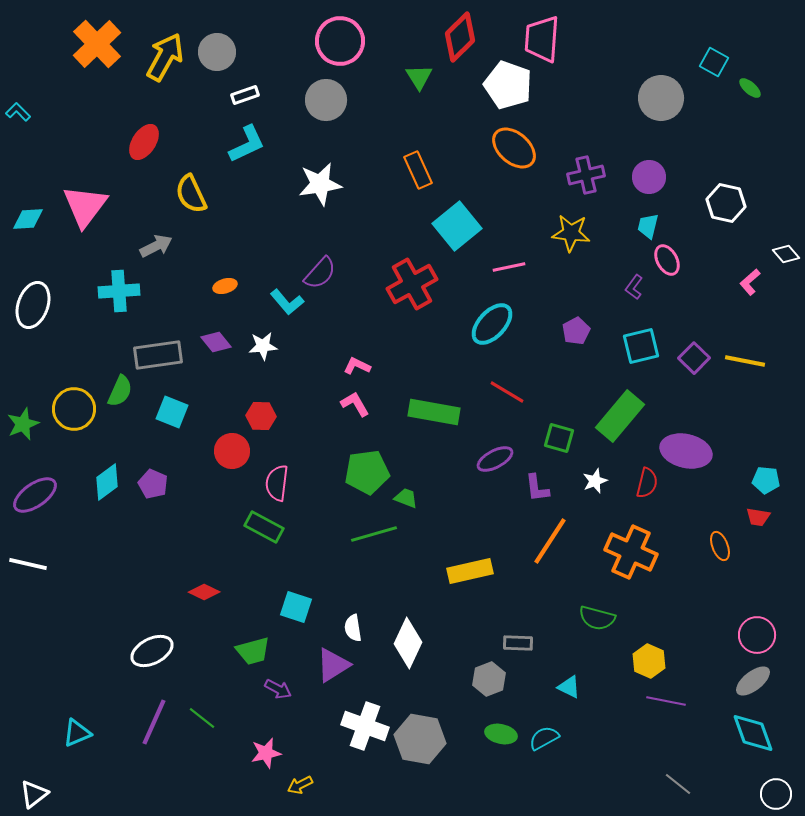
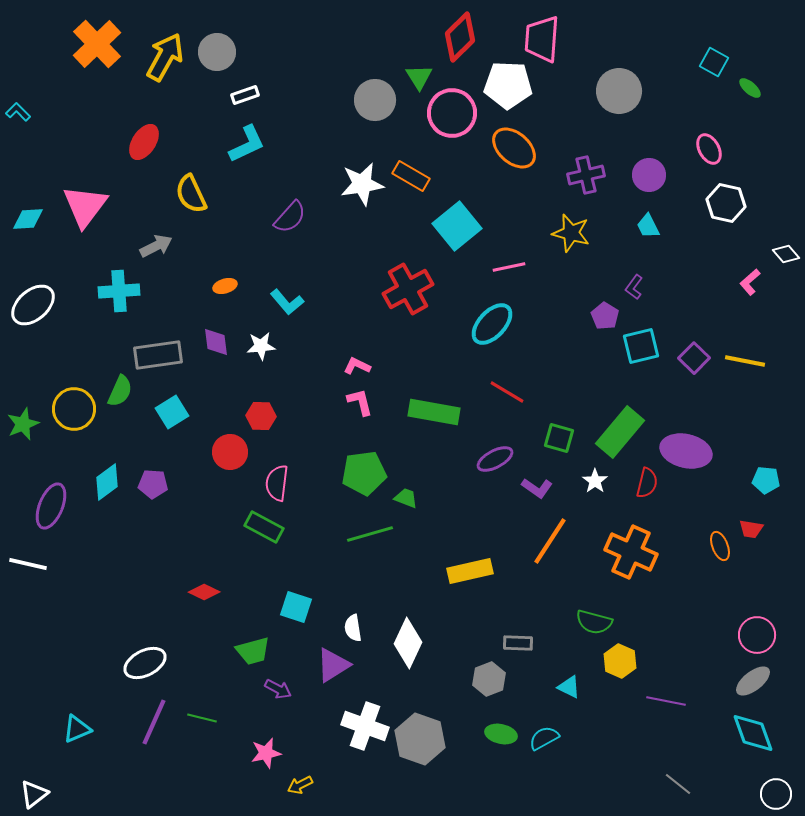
pink circle at (340, 41): moved 112 px right, 72 px down
white pentagon at (508, 85): rotated 18 degrees counterclockwise
gray circle at (661, 98): moved 42 px left, 7 px up
gray circle at (326, 100): moved 49 px right
orange rectangle at (418, 170): moved 7 px left, 6 px down; rotated 36 degrees counterclockwise
purple circle at (649, 177): moved 2 px up
white star at (320, 184): moved 42 px right
cyan trapezoid at (648, 226): rotated 40 degrees counterclockwise
yellow star at (571, 233): rotated 9 degrees clockwise
pink ellipse at (667, 260): moved 42 px right, 111 px up
purple semicircle at (320, 273): moved 30 px left, 56 px up
red cross at (412, 284): moved 4 px left, 5 px down
white ellipse at (33, 305): rotated 30 degrees clockwise
purple pentagon at (576, 331): moved 29 px right, 15 px up; rotated 12 degrees counterclockwise
purple diamond at (216, 342): rotated 32 degrees clockwise
white star at (263, 346): moved 2 px left
pink L-shape at (355, 404): moved 5 px right, 2 px up; rotated 16 degrees clockwise
cyan square at (172, 412): rotated 36 degrees clockwise
green rectangle at (620, 416): moved 16 px down
red circle at (232, 451): moved 2 px left, 1 px down
green pentagon at (367, 472): moved 3 px left, 1 px down
white star at (595, 481): rotated 15 degrees counterclockwise
purple pentagon at (153, 484): rotated 20 degrees counterclockwise
purple L-shape at (537, 488): rotated 48 degrees counterclockwise
purple ellipse at (35, 495): moved 16 px right, 11 px down; rotated 33 degrees counterclockwise
red trapezoid at (758, 517): moved 7 px left, 12 px down
green line at (374, 534): moved 4 px left
green semicircle at (597, 618): moved 3 px left, 4 px down
white ellipse at (152, 651): moved 7 px left, 12 px down
yellow hexagon at (649, 661): moved 29 px left
green line at (202, 718): rotated 24 degrees counterclockwise
cyan triangle at (77, 733): moved 4 px up
gray hexagon at (420, 739): rotated 9 degrees clockwise
